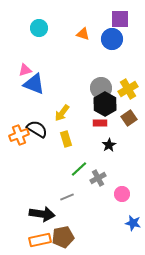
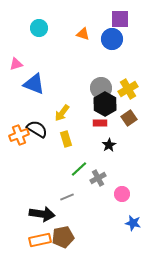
pink triangle: moved 9 px left, 6 px up
